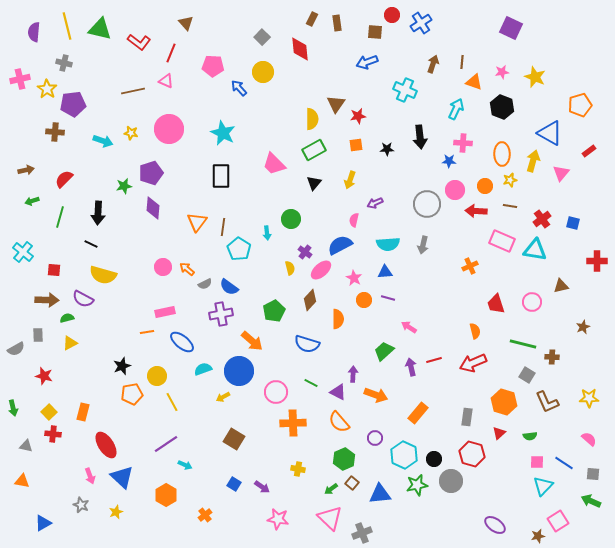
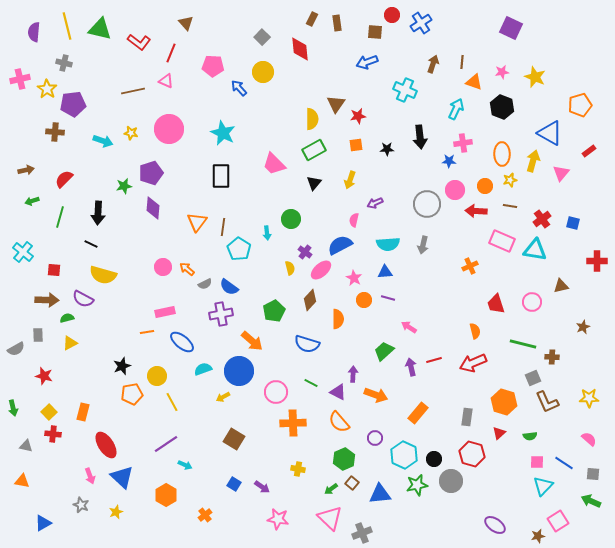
pink cross at (463, 143): rotated 12 degrees counterclockwise
gray square at (527, 375): moved 6 px right, 3 px down; rotated 35 degrees clockwise
